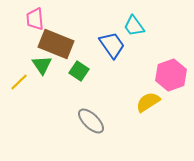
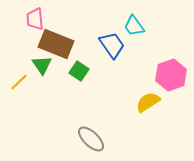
gray ellipse: moved 18 px down
